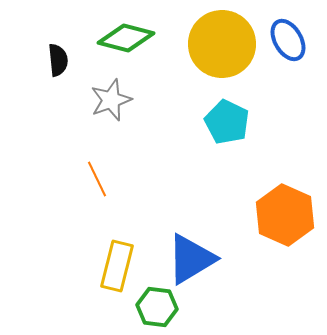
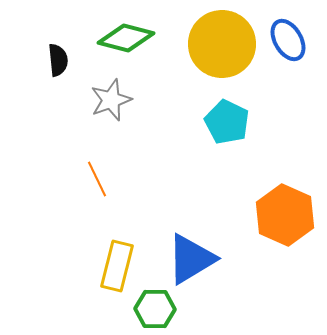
green hexagon: moved 2 px left, 2 px down; rotated 6 degrees counterclockwise
